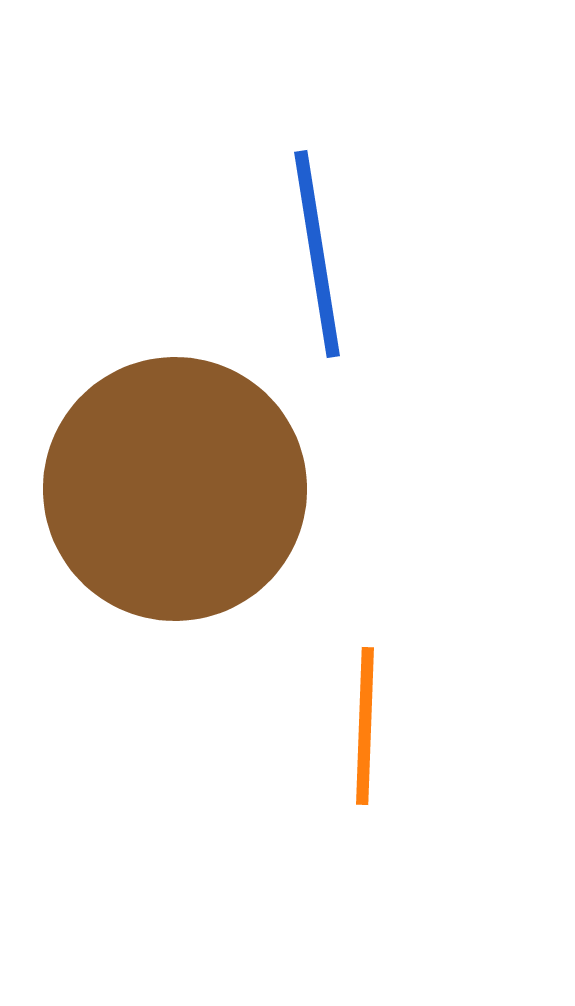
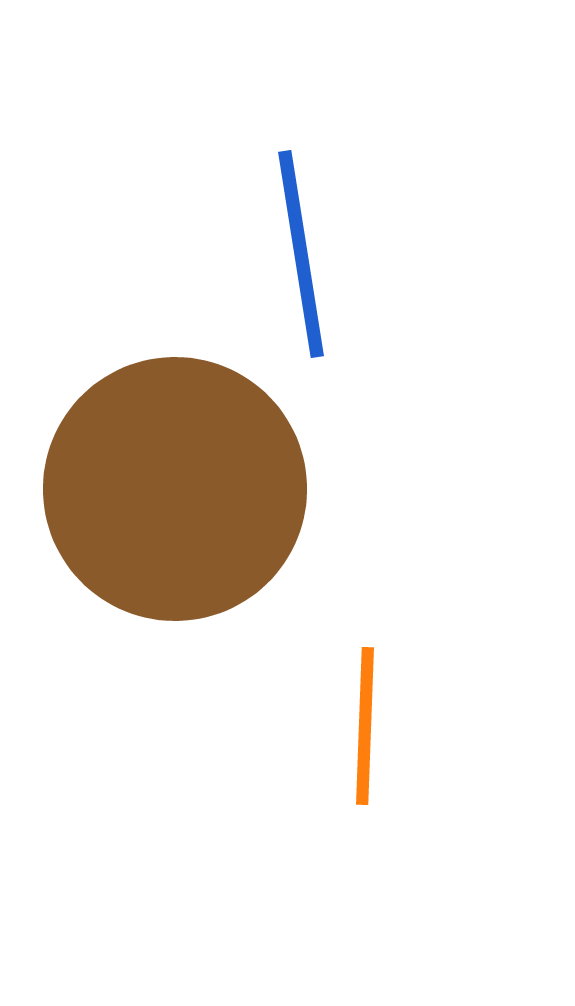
blue line: moved 16 px left
